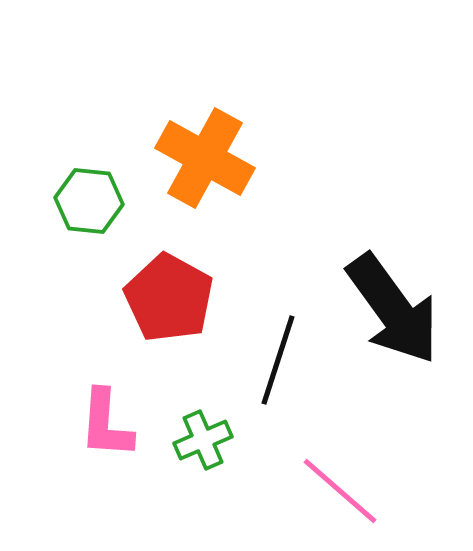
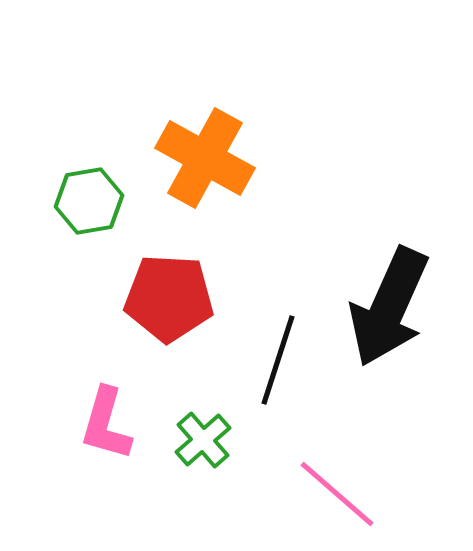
green hexagon: rotated 16 degrees counterclockwise
red pentagon: rotated 26 degrees counterclockwise
black arrow: moved 4 px left, 2 px up; rotated 60 degrees clockwise
pink L-shape: rotated 12 degrees clockwise
green cross: rotated 18 degrees counterclockwise
pink line: moved 3 px left, 3 px down
